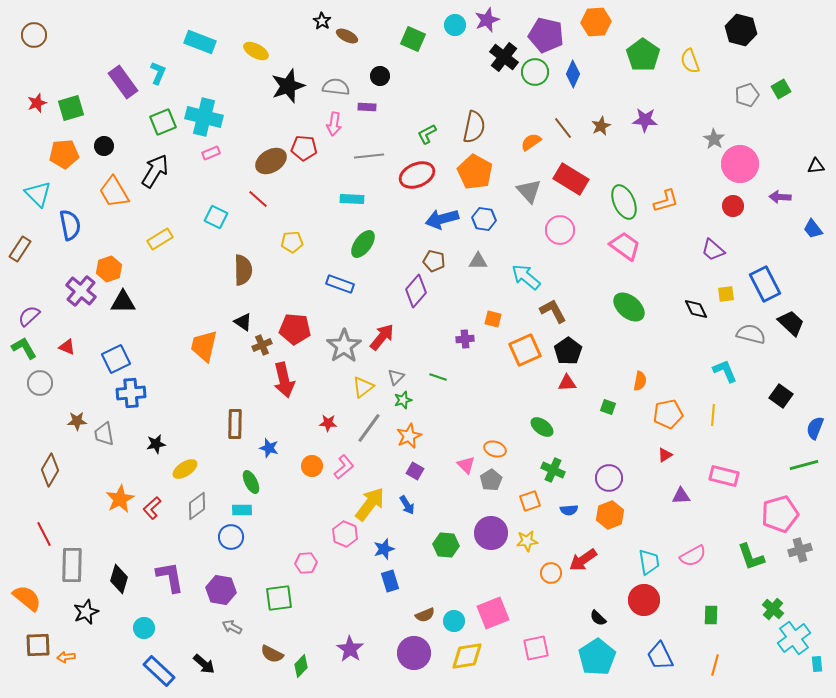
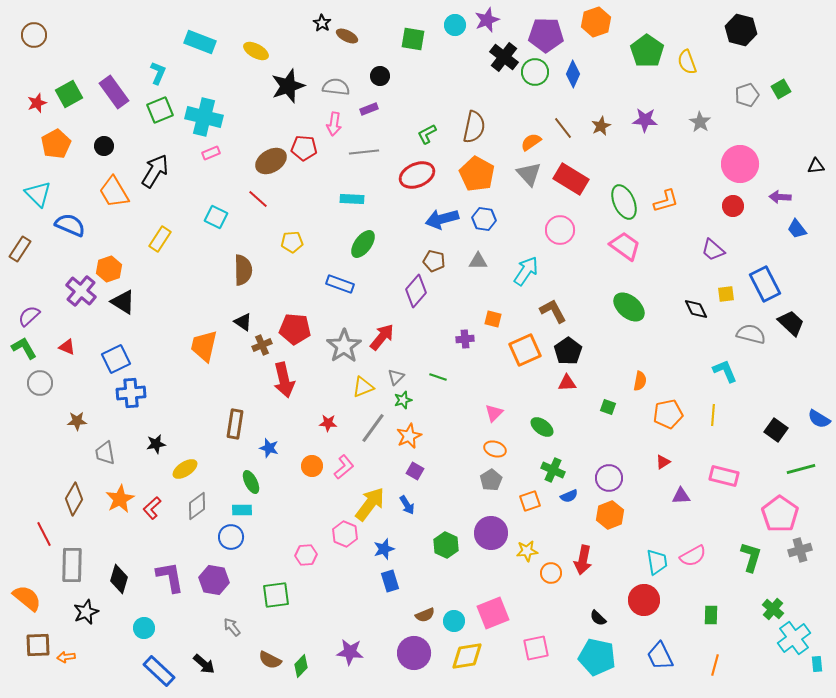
black star at (322, 21): moved 2 px down
orange hexagon at (596, 22): rotated 16 degrees counterclockwise
purple pentagon at (546, 35): rotated 12 degrees counterclockwise
green square at (413, 39): rotated 15 degrees counterclockwise
green pentagon at (643, 55): moved 4 px right, 4 px up
yellow semicircle at (690, 61): moved 3 px left, 1 px down
purple rectangle at (123, 82): moved 9 px left, 10 px down
purple rectangle at (367, 107): moved 2 px right, 2 px down; rotated 24 degrees counterclockwise
green square at (71, 108): moved 2 px left, 14 px up; rotated 12 degrees counterclockwise
green square at (163, 122): moved 3 px left, 12 px up
gray star at (714, 139): moved 14 px left, 17 px up
orange pentagon at (64, 154): moved 8 px left, 10 px up; rotated 24 degrees counterclockwise
gray line at (369, 156): moved 5 px left, 4 px up
orange pentagon at (475, 172): moved 2 px right, 2 px down
gray triangle at (529, 191): moved 17 px up
blue semicircle at (70, 225): rotated 56 degrees counterclockwise
blue trapezoid at (813, 229): moved 16 px left
yellow rectangle at (160, 239): rotated 25 degrees counterclockwise
cyan arrow at (526, 277): moved 6 px up; rotated 84 degrees clockwise
black triangle at (123, 302): rotated 32 degrees clockwise
yellow triangle at (363, 387): rotated 15 degrees clockwise
black square at (781, 396): moved 5 px left, 34 px down
brown rectangle at (235, 424): rotated 8 degrees clockwise
gray line at (369, 428): moved 4 px right
blue semicircle at (815, 428): moved 4 px right, 9 px up; rotated 80 degrees counterclockwise
gray trapezoid at (104, 434): moved 1 px right, 19 px down
red triangle at (665, 455): moved 2 px left, 7 px down
pink triangle at (466, 465): moved 28 px right, 52 px up; rotated 30 degrees clockwise
green line at (804, 465): moved 3 px left, 4 px down
brown diamond at (50, 470): moved 24 px right, 29 px down
blue semicircle at (569, 510): moved 14 px up; rotated 18 degrees counterclockwise
pink pentagon at (780, 514): rotated 21 degrees counterclockwise
yellow star at (527, 541): moved 10 px down
green hexagon at (446, 545): rotated 20 degrees clockwise
green L-shape at (751, 557): rotated 144 degrees counterclockwise
red arrow at (583, 560): rotated 44 degrees counterclockwise
cyan trapezoid at (649, 562): moved 8 px right
pink hexagon at (306, 563): moved 8 px up
purple hexagon at (221, 590): moved 7 px left, 10 px up
green square at (279, 598): moved 3 px left, 3 px up
gray arrow at (232, 627): rotated 24 degrees clockwise
purple star at (350, 649): moved 3 px down; rotated 28 degrees counterclockwise
brown semicircle at (272, 654): moved 2 px left, 6 px down
cyan pentagon at (597, 657): rotated 27 degrees counterclockwise
